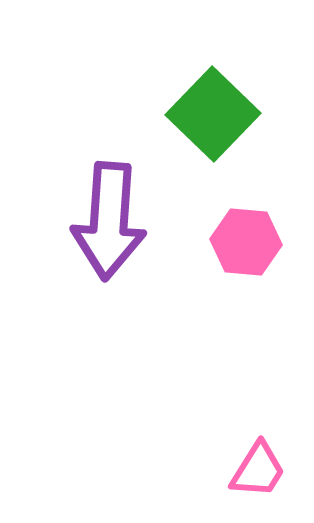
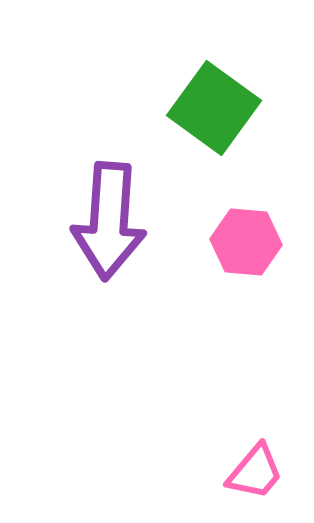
green square: moved 1 px right, 6 px up; rotated 8 degrees counterclockwise
pink trapezoid: moved 3 px left, 2 px down; rotated 8 degrees clockwise
